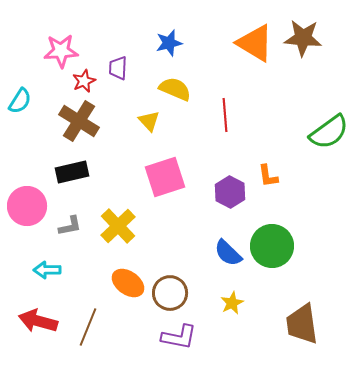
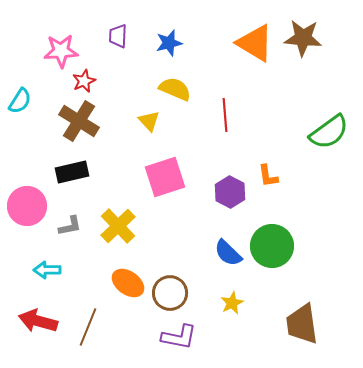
purple trapezoid: moved 32 px up
